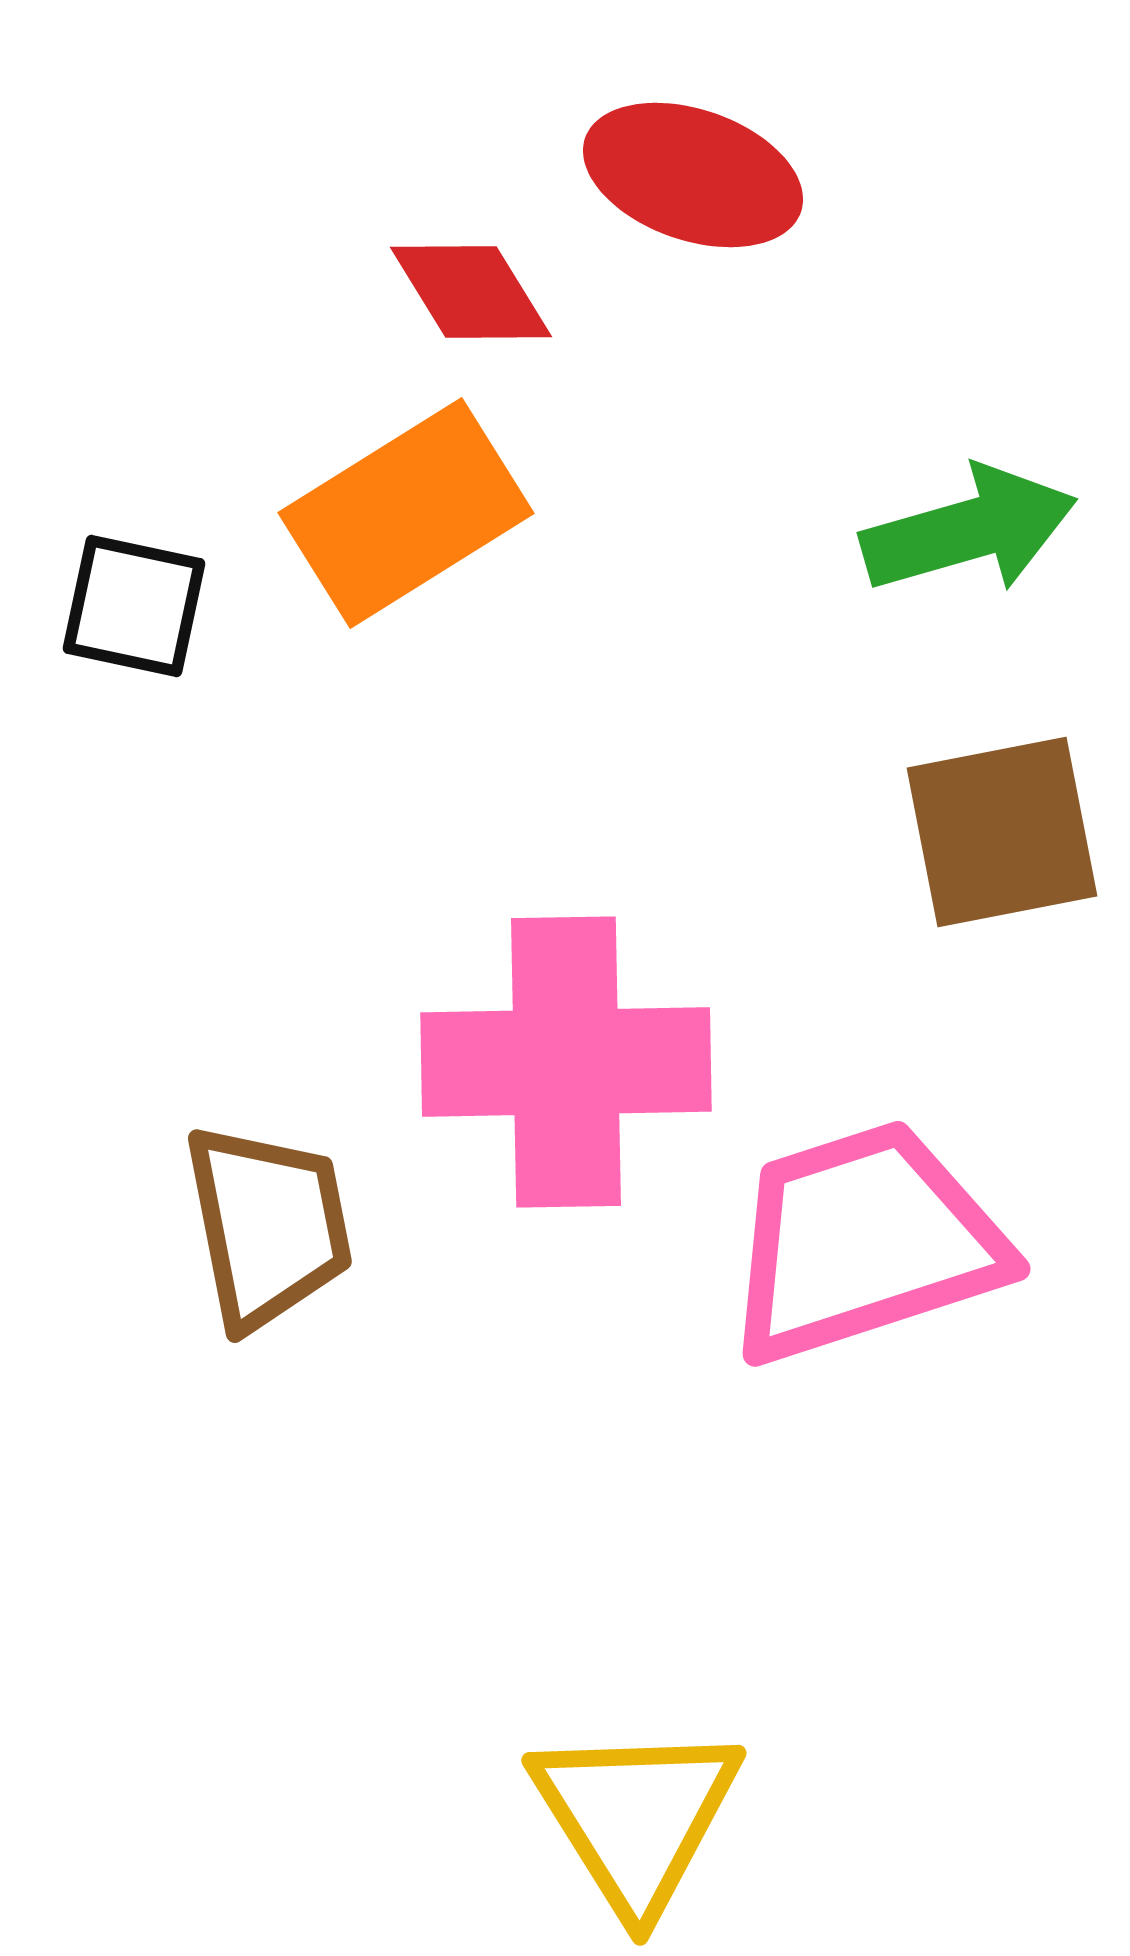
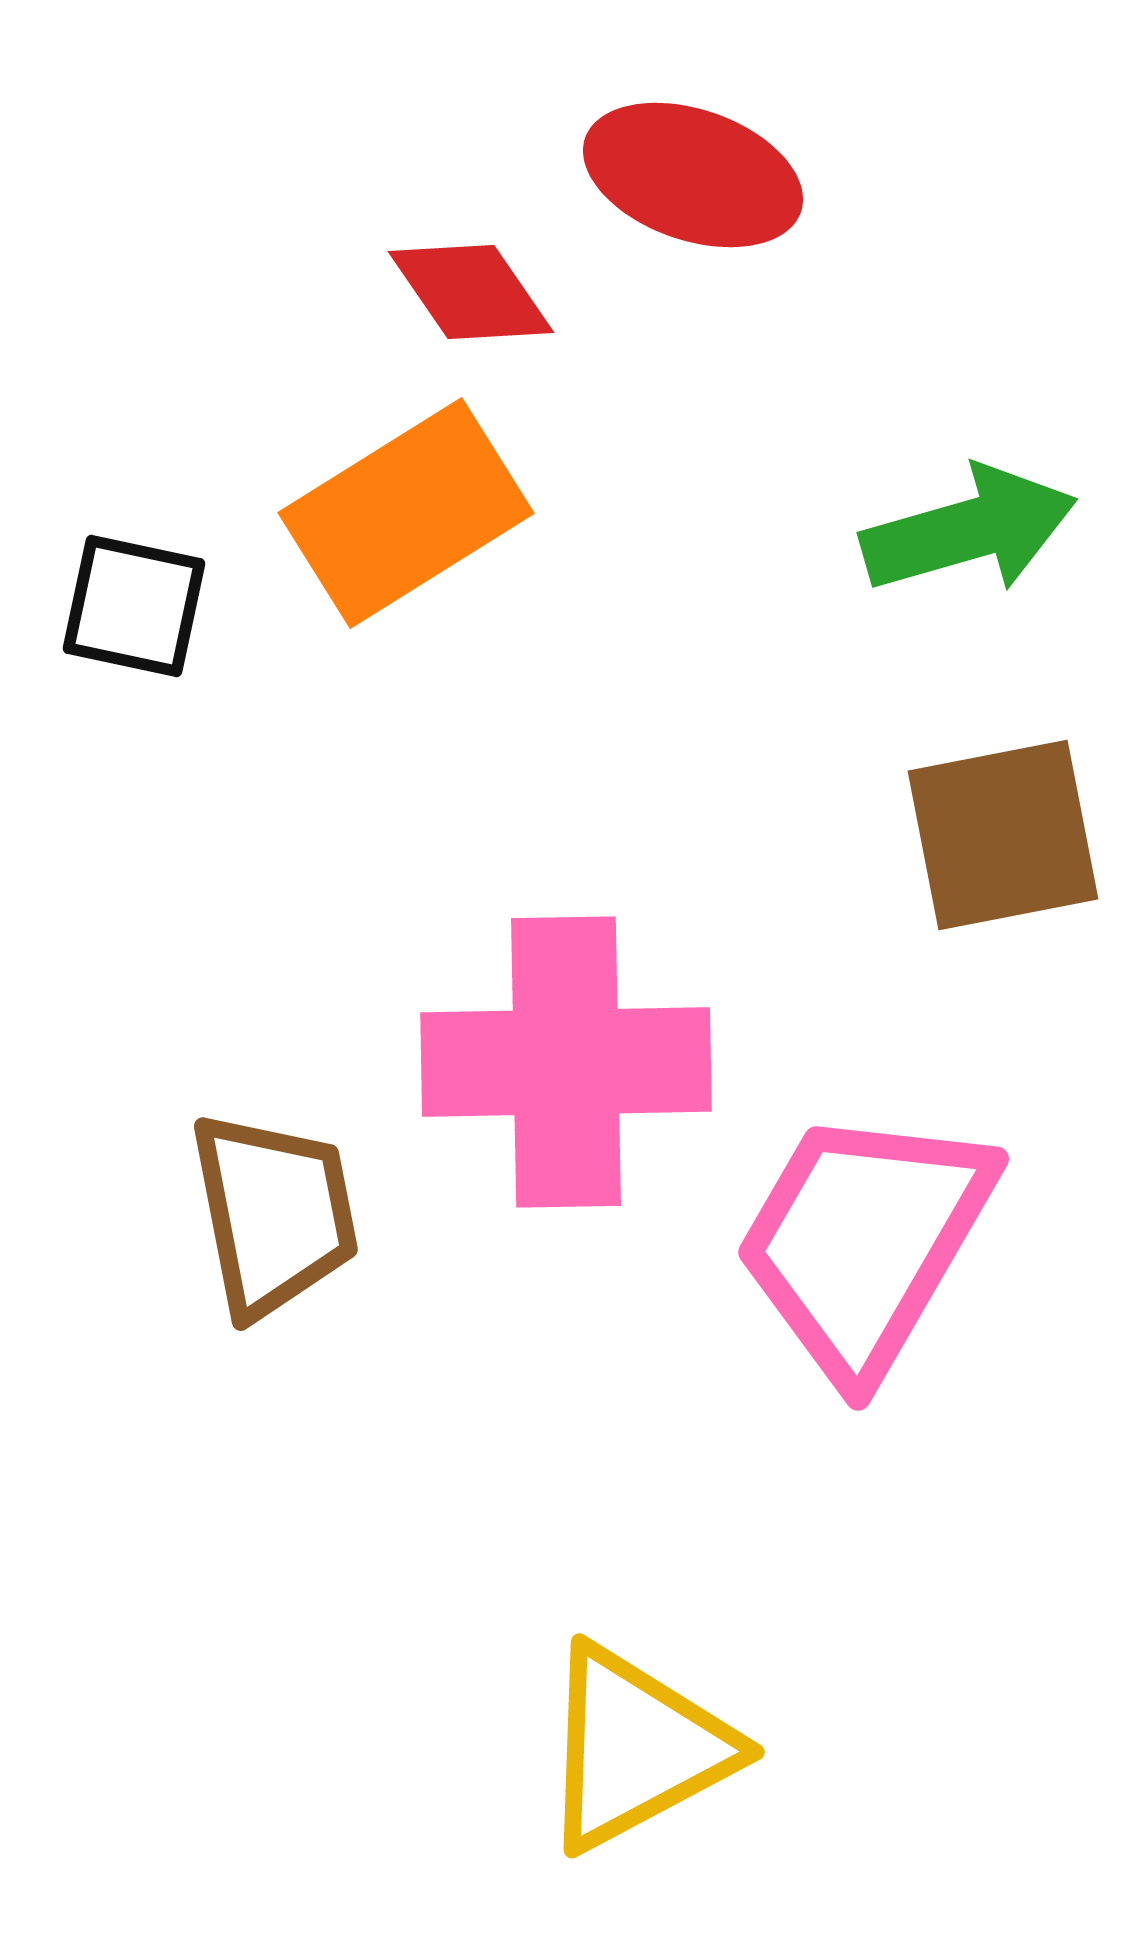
red diamond: rotated 3 degrees counterclockwise
brown square: moved 1 px right, 3 px down
brown trapezoid: moved 6 px right, 12 px up
pink trapezoid: rotated 42 degrees counterclockwise
yellow triangle: moved 69 px up; rotated 34 degrees clockwise
